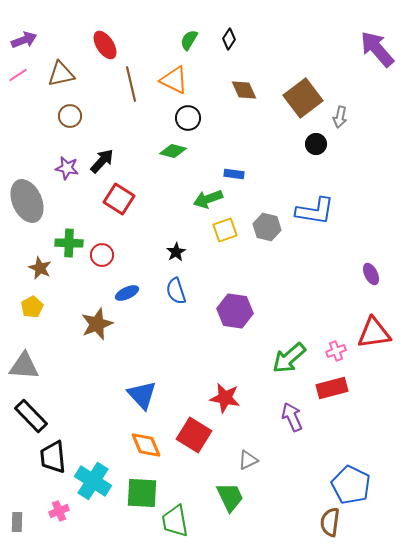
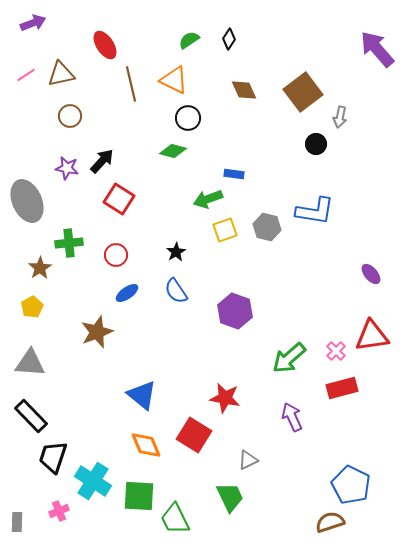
purple arrow at (24, 40): moved 9 px right, 17 px up
green semicircle at (189, 40): rotated 25 degrees clockwise
pink line at (18, 75): moved 8 px right
brown square at (303, 98): moved 6 px up
green cross at (69, 243): rotated 8 degrees counterclockwise
red circle at (102, 255): moved 14 px right
brown star at (40, 268): rotated 15 degrees clockwise
purple ellipse at (371, 274): rotated 15 degrees counterclockwise
blue semicircle at (176, 291): rotated 16 degrees counterclockwise
blue ellipse at (127, 293): rotated 10 degrees counterclockwise
purple hexagon at (235, 311): rotated 12 degrees clockwise
brown star at (97, 324): moved 8 px down
red triangle at (374, 333): moved 2 px left, 3 px down
pink cross at (336, 351): rotated 24 degrees counterclockwise
gray triangle at (24, 366): moved 6 px right, 3 px up
red rectangle at (332, 388): moved 10 px right
blue triangle at (142, 395): rotated 8 degrees counterclockwise
black trapezoid at (53, 457): rotated 24 degrees clockwise
green square at (142, 493): moved 3 px left, 3 px down
green trapezoid at (175, 521): moved 2 px up; rotated 16 degrees counterclockwise
brown semicircle at (330, 522): rotated 64 degrees clockwise
